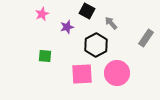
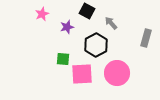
gray rectangle: rotated 18 degrees counterclockwise
green square: moved 18 px right, 3 px down
